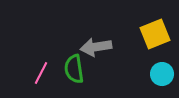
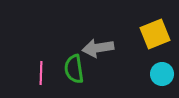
gray arrow: moved 2 px right, 1 px down
pink line: rotated 25 degrees counterclockwise
